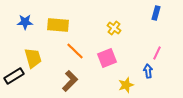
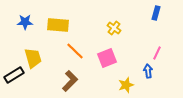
black rectangle: moved 1 px up
